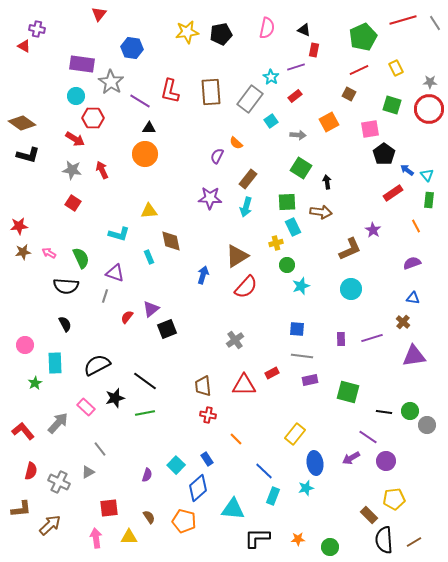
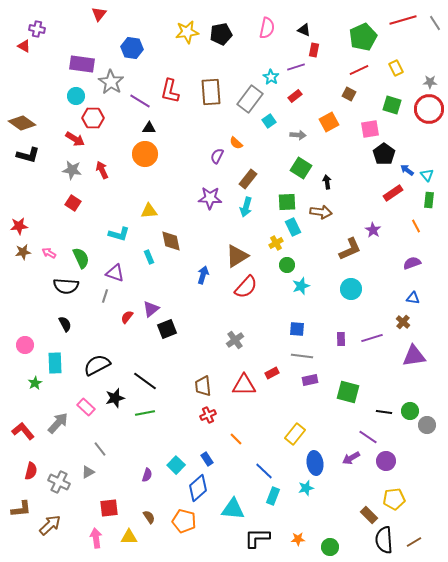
cyan square at (271, 121): moved 2 px left
yellow cross at (276, 243): rotated 16 degrees counterclockwise
red cross at (208, 415): rotated 35 degrees counterclockwise
